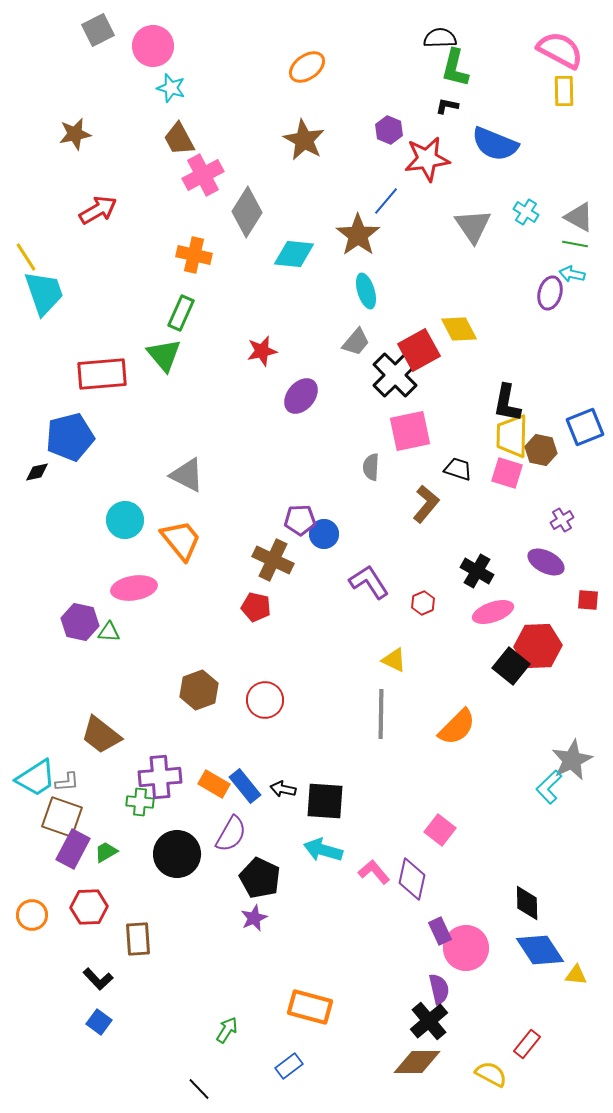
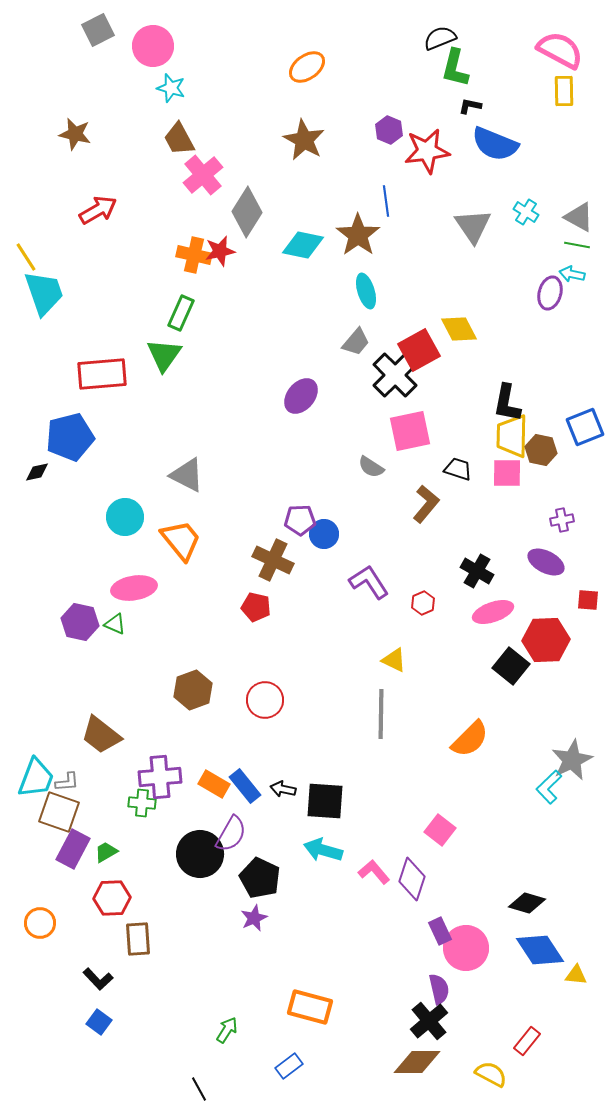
black semicircle at (440, 38): rotated 20 degrees counterclockwise
black L-shape at (447, 106): moved 23 px right
brown star at (75, 134): rotated 24 degrees clockwise
red star at (427, 159): moved 8 px up
pink cross at (203, 175): rotated 12 degrees counterclockwise
blue line at (386, 201): rotated 48 degrees counterclockwise
green line at (575, 244): moved 2 px right, 1 px down
cyan diamond at (294, 254): moved 9 px right, 9 px up; rotated 6 degrees clockwise
red star at (262, 351): moved 42 px left, 100 px up
green triangle at (164, 355): rotated 15 degrees clockwise
gray semicircle at (371, 467): rotated 60 degrees counterclockwise
pink square at (507, 473): rotated 16 degrees counterclockwise
cyan circle at (125, 520): moved 3 px up
purple cross at (562, 520): rotated 20 degrees clockwise
green triangle at (109, 632): moved 6 px right, 8 px up; rotated 20 degrees clockwise
red hexagon at (538, 646): moved 8 px right, 6 px up
brown hexagon at (199, 690): moved 6 px left
orange semicircle at (457, 727): moved 13 px right, 12 px down
cyan trapezoid at (36, 778): rotated 36 degrees counterclockwise
green cross at (140, 802): moved 2 px right, 1 px down
brown square at (62, 817): moved 3 px left, 5 px up
black circle at (177, 854): moved 23 px right
purple diamond at (412, 879): rotated 6 degrees clockwise
black diamond at (527, 903): rotated 72 degrees counterclockwise
red hexagon at (89, 907): moved 23 px right, 9 px up
orange circle at (32, 915): moved 8 px right, 8 px down
red rectangle at (527, 1044): moved 3 px up
black line at (199, 1089): rotated 15 degrees clockwise
